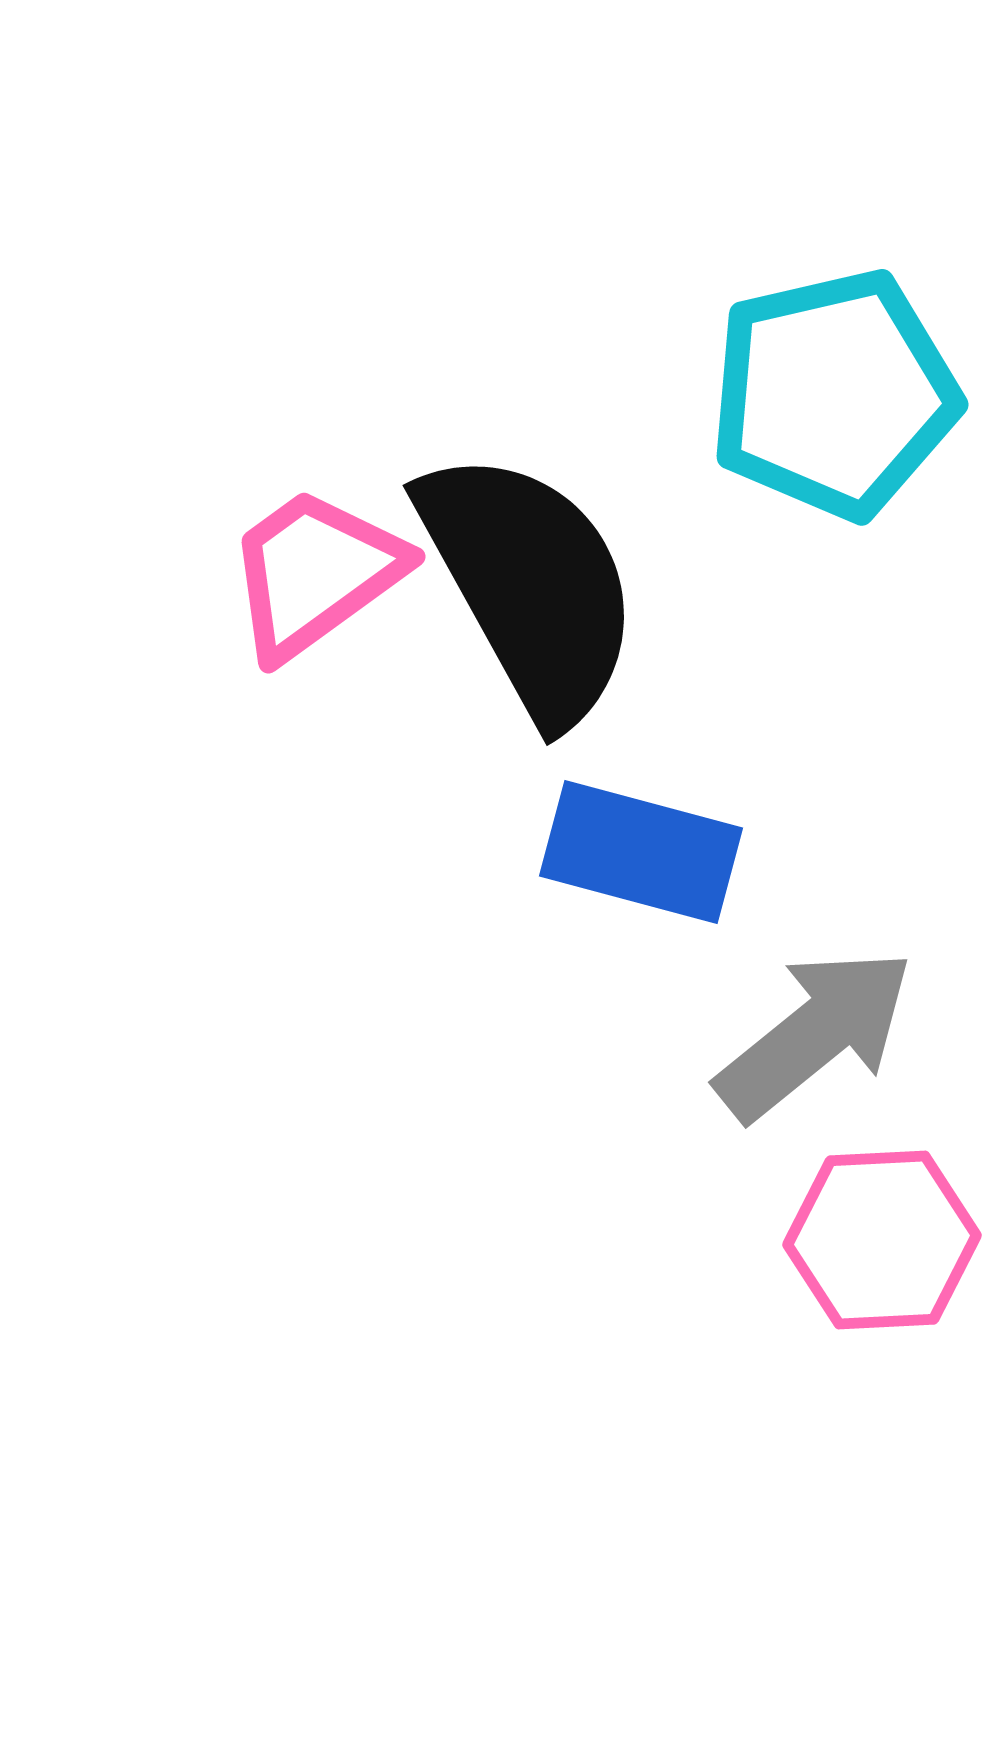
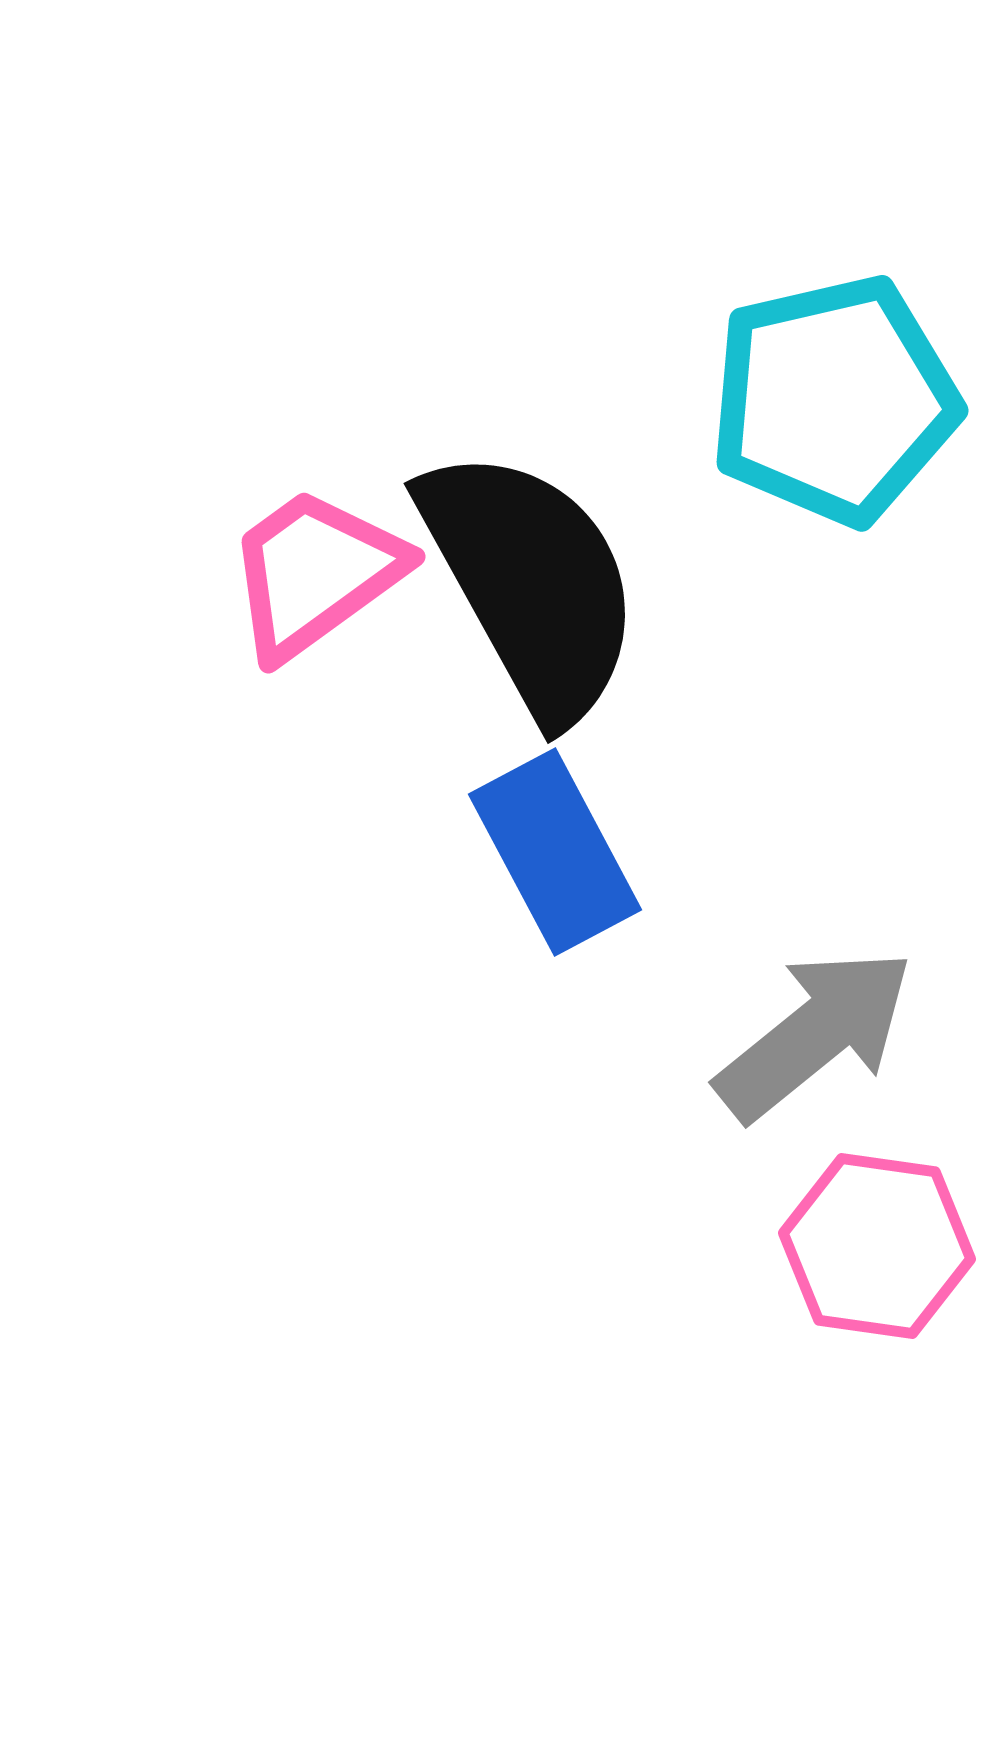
cyan pentagon: moved 6 px down
black semicircle: moved 1 px right, 2 px up
blue rectangle: moved 86 px left; rotated 47 degrees clockwise
pink hexagon: moved 5 px left, 6 px down; rotated 11 degrees clockwise
